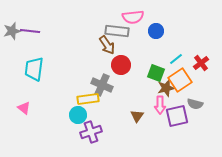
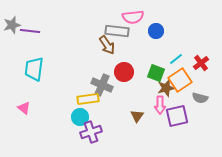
gray star: moved 6 px up
red circle: moved 3 px right, 7 px down
gray semicircle: moved 5 px right, 6 px up
cyan circle: moved 2 px right, 2 px down
